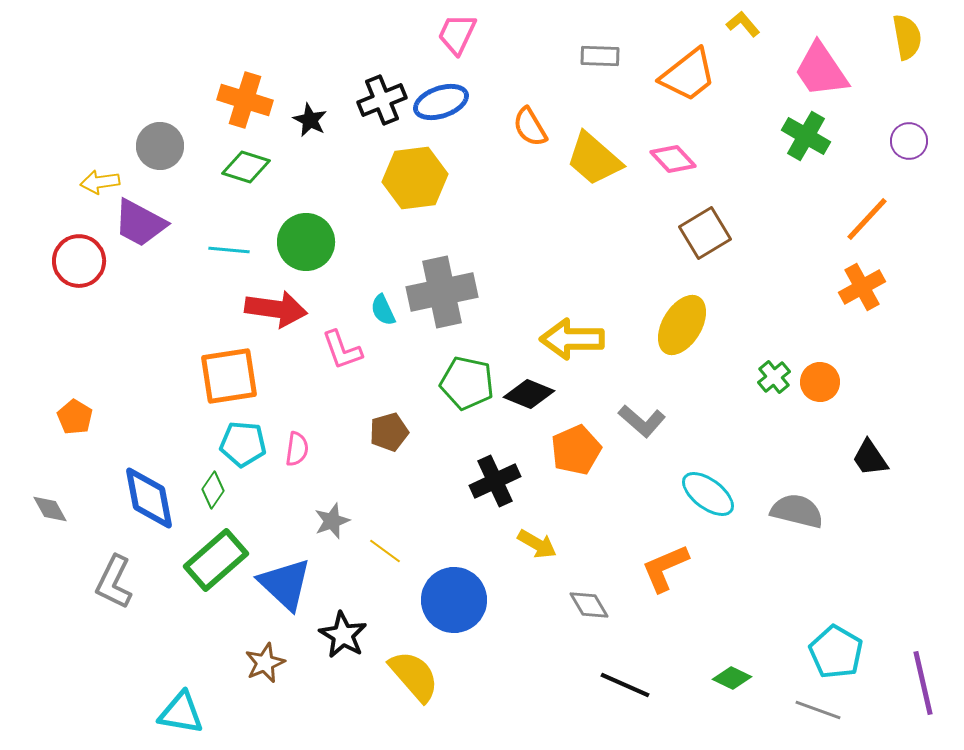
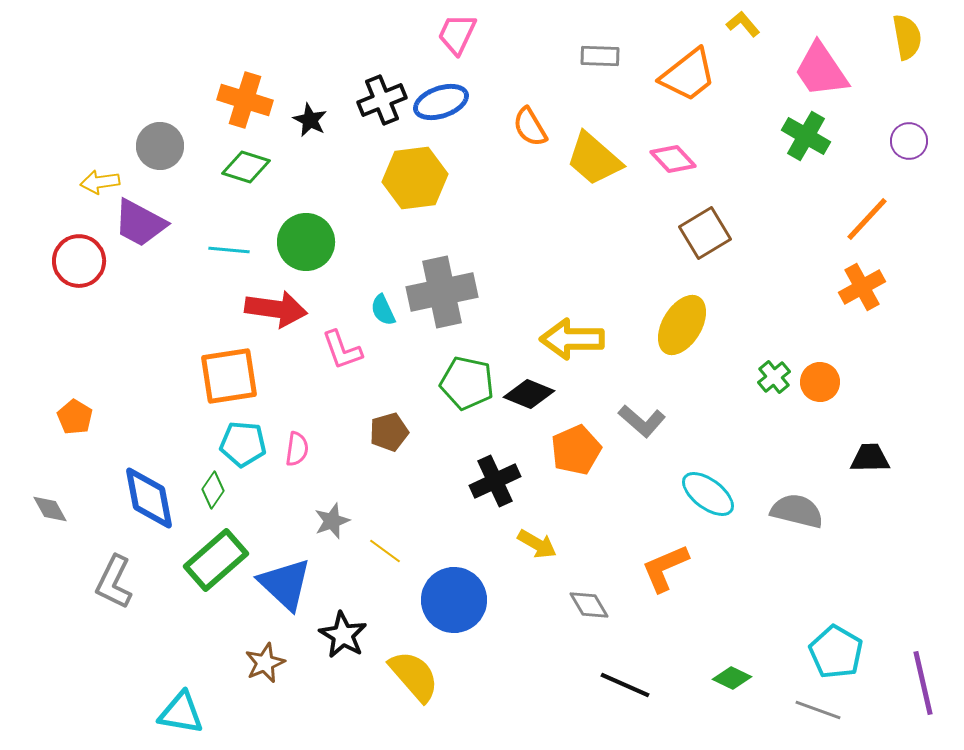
black trapezoid at (870, 458): rotated 123 degrees clockwise
